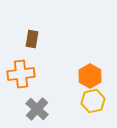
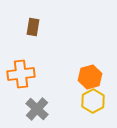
brown rectangle: moved 1 px right, 12 px up
orange hexagon: moved 1 px down; rotated 15 degrees clockwise
yellow hexagon: rotated 15 degrees counterclockwise
